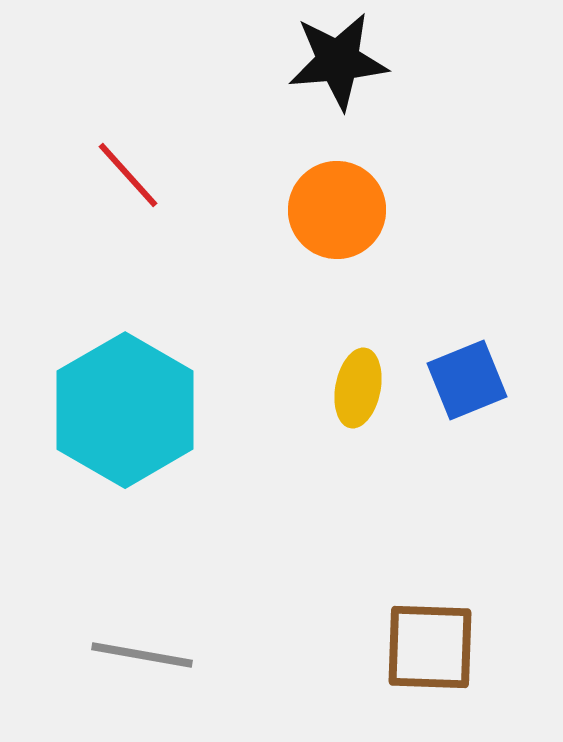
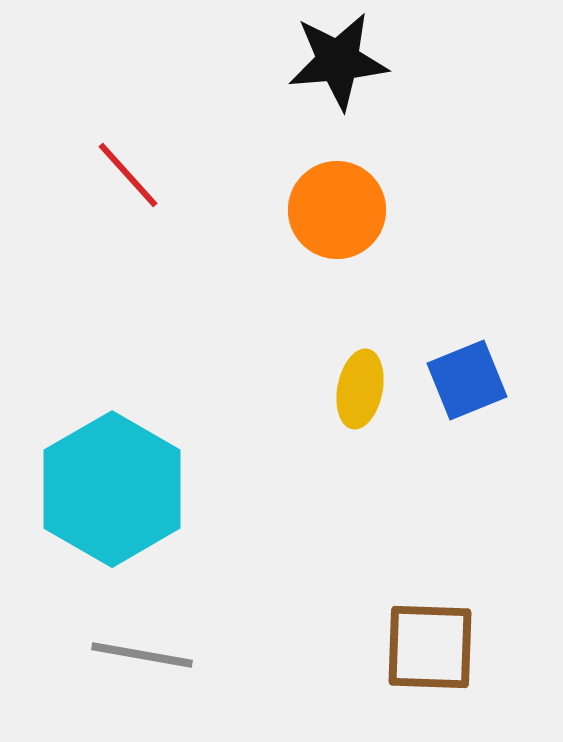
yellow ellipse: moved 2 px right, 1 px down
cyan hexagon: moved 13 px left, 79 px down
